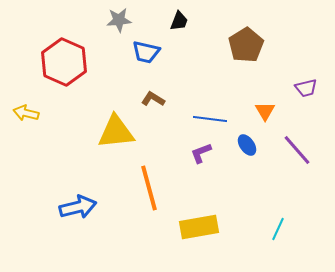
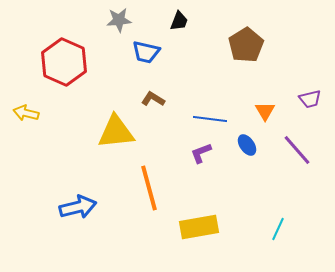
purple trapezoid: moved 4 px right, 11 px down
